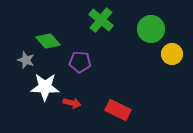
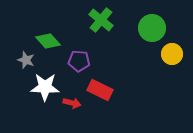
green circle: moved 1 px right, 1 px up
purple pentagon: moved 1 px left, 1 px up
red rectangle: moved 18 px left, 20 px up
